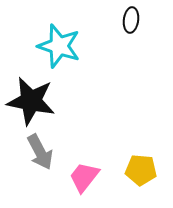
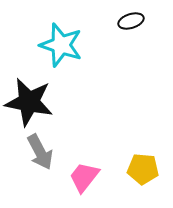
black ellipse: moved 1 px down; rotated 65 degrees clockwise
cyan star: moved 2 px right, 1 px up
black star: moved 2 px left, 1 px down
yellow pentagon: moved 2 px right, 1 px up
